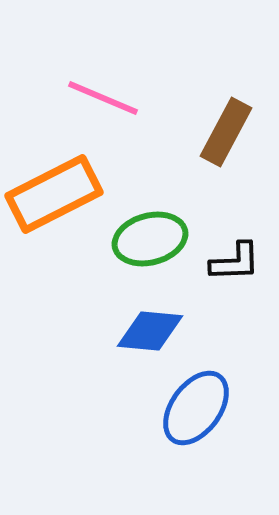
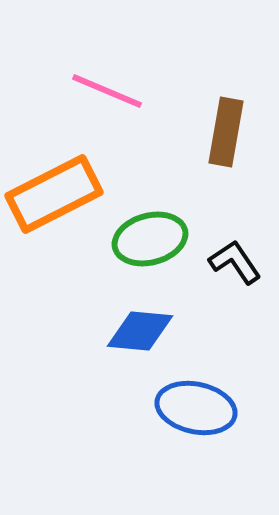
pink line: moved 4 px right, 7 px up
brown rectangle: rotated 18 degrees counterclockwise
black L-shape: rotated 122 degrees counterclockwise
blue diamond: moved 10 px left
blue ellipse: rotated 66 degrees clockwise
